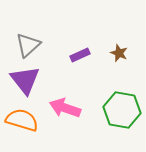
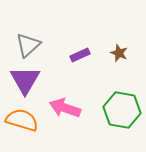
purple triangle: rotated 8 degrees clockwise
